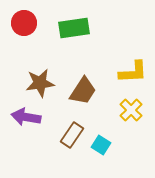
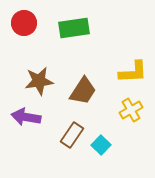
brown star: moved 1 px left, 2 px up
yellow cross: rotated 15 degrees clockwise
cyan square: rotated 12 degrees clockwise
